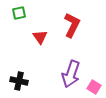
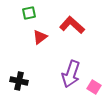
green square: moved 10 px right
red L-shape: rotated 75 degrees counterclockwise
red triangle: rotated 28 degrees clockwise
